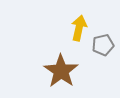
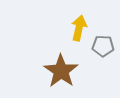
gray pentagon: moved 1 px down; rotated 15 degrees clockwise
